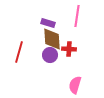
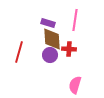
pink line: moved 2 px left, 4 px down
